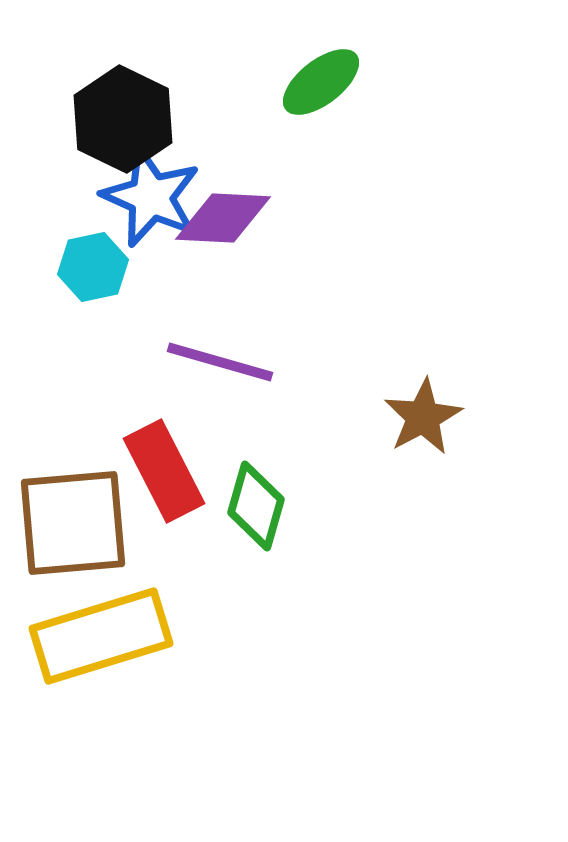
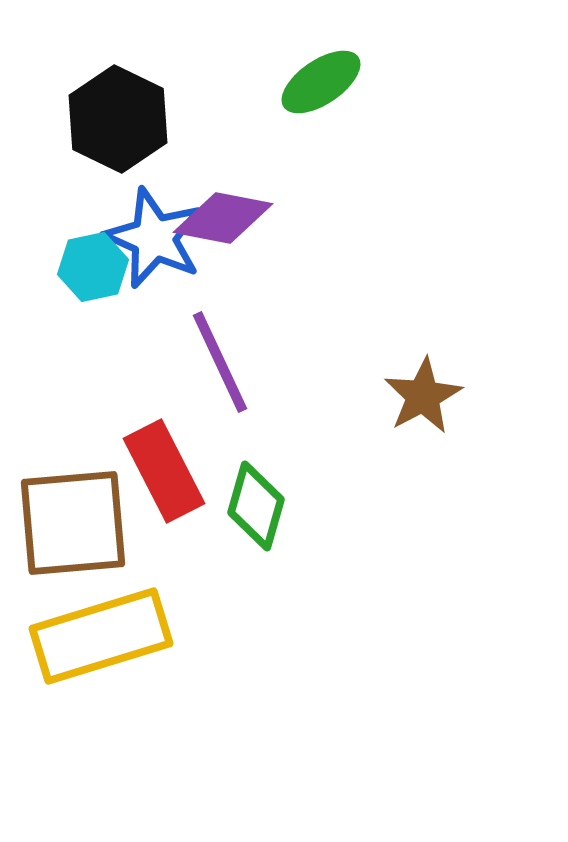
green ellipse: rotated 4 degrees clockwise
black hexagon: moved 5 px left
blue star: moved 3 px right, 41 px down
purple diamond: rotated 8 degrees clockwise
purple line: rotated 49 degrees clockwise
brown star: moved 21 px up
